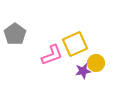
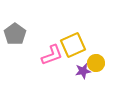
yellow square: moved 2 px left, 1 px down
